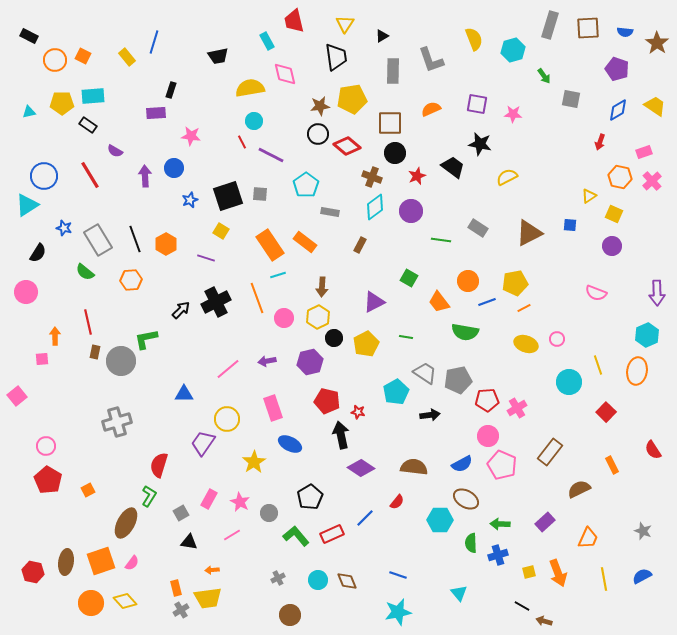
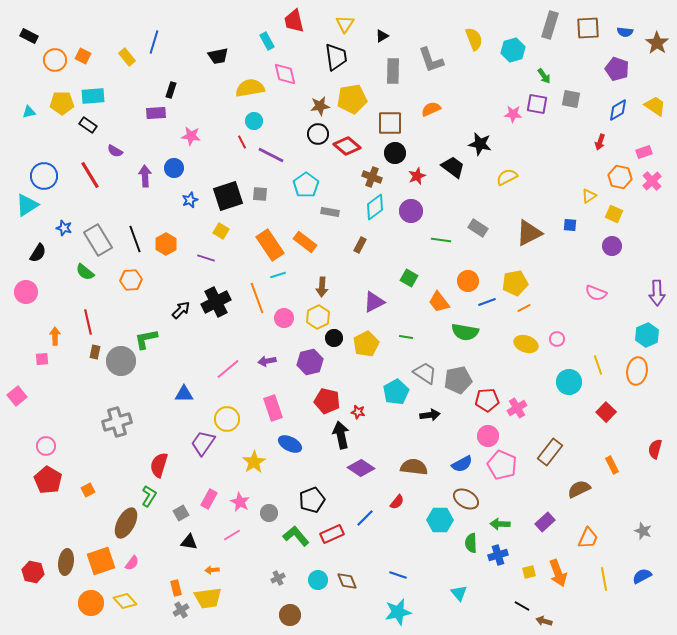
purple square at (477, 104): moved 60 px right
red semicircle at (653, 450): moved 2 px right, 1 px up; rotated 48 degrees clockwise
black pentagon at (310, 497): moved 2 px right, 3 px down; rotated 10 degrees clockwise
